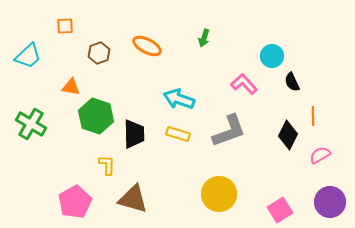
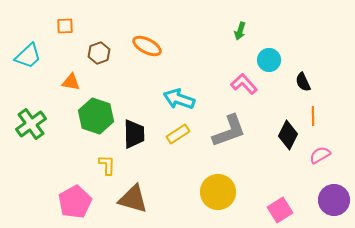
green arrow: moved 36 px right, 7 px up
cyan circle: moved 3 px left, 4 px down
black semicircle: moved 11 px right
orange triangle: moved 5 px up
green cross: rotated 24 degrees clockwise
yellow rectangle: rotated 50 degrees counterclockwise
yellow circle: moved 1 px left, 2 px up
purple circle: moved 4 px right, 2 px up
